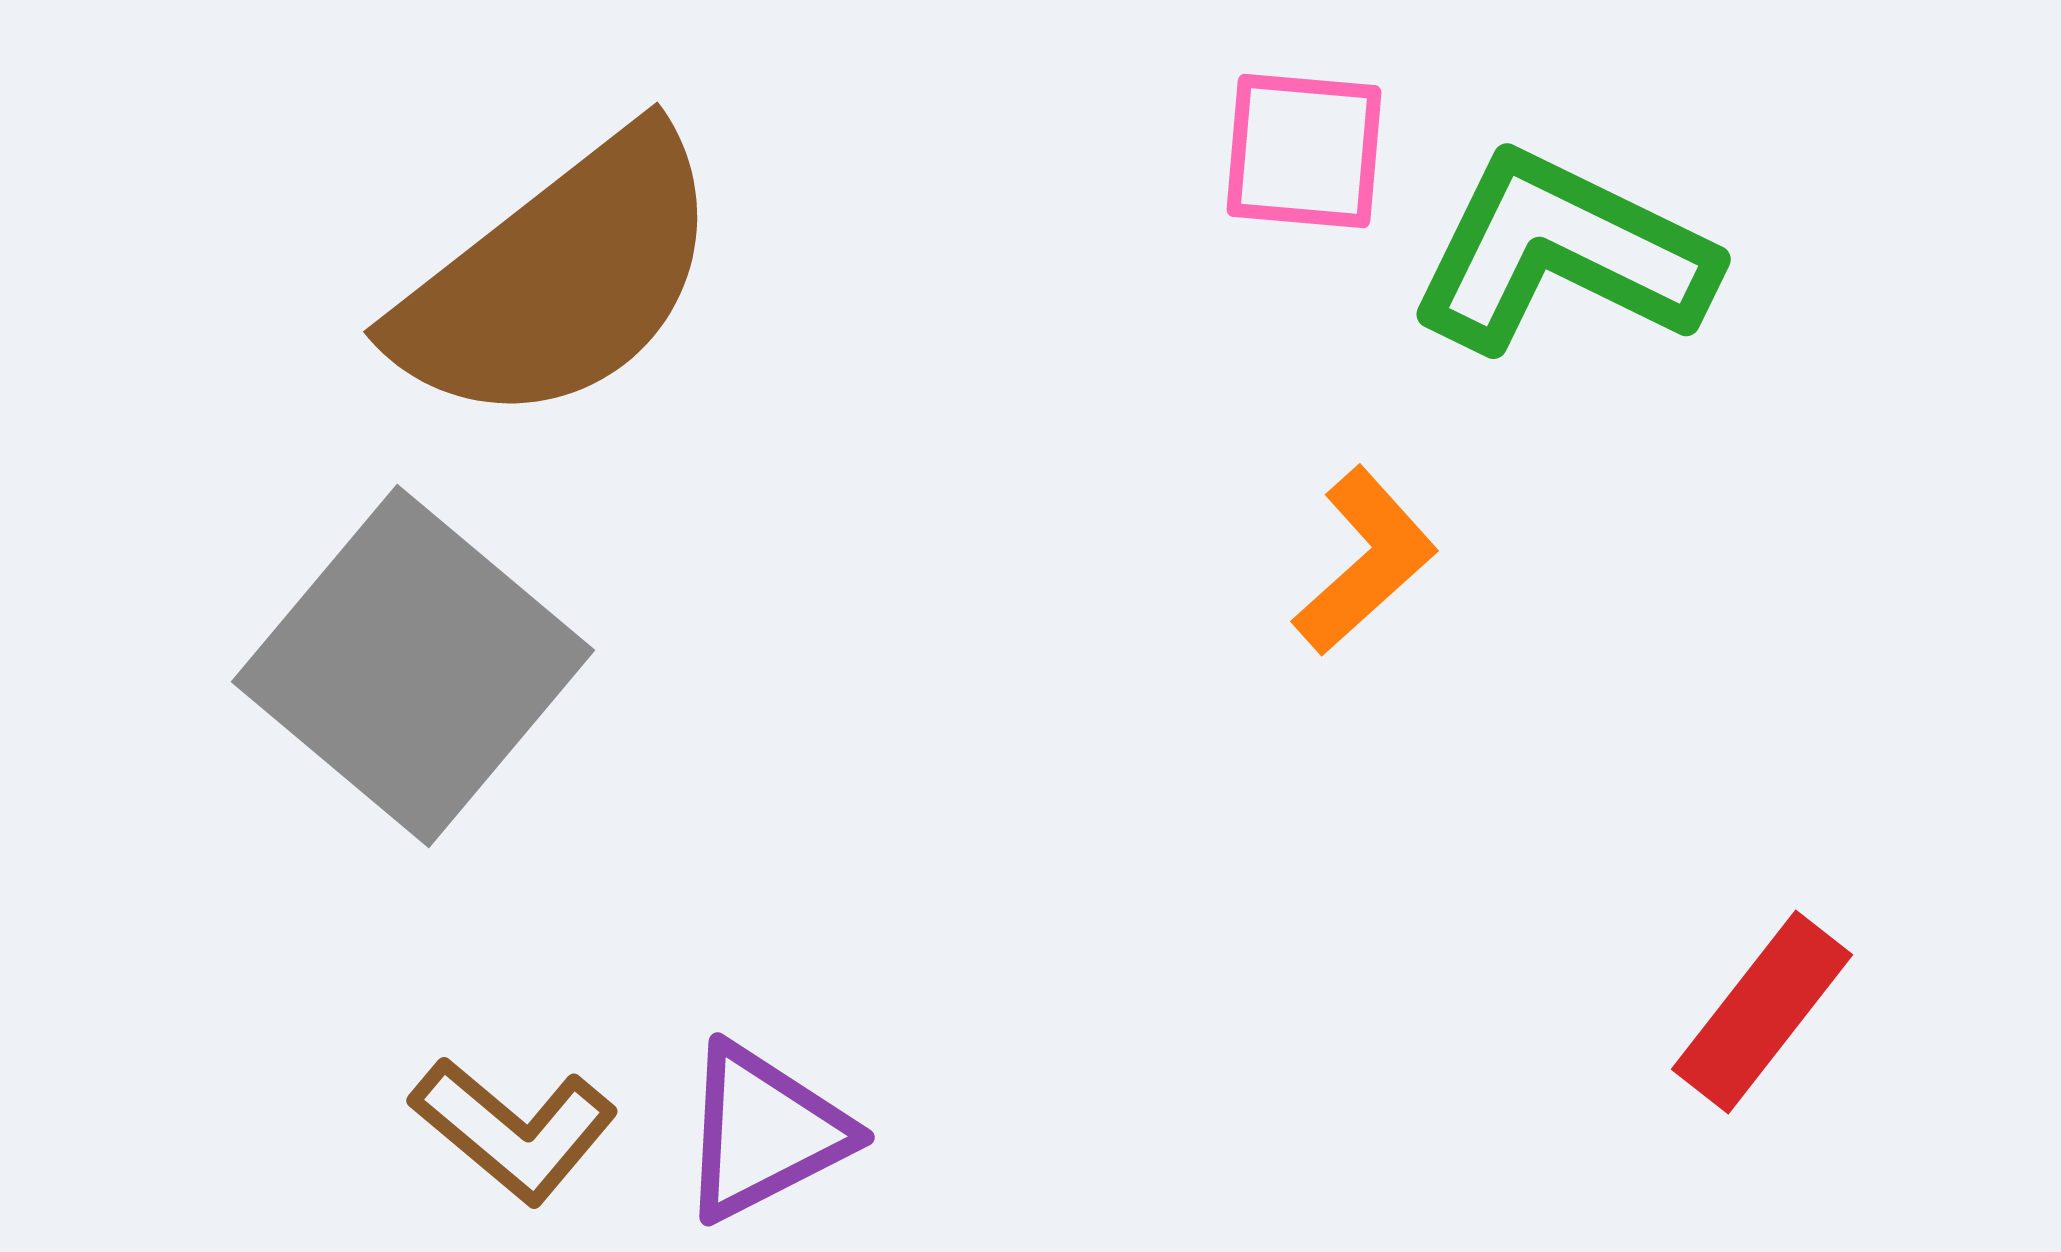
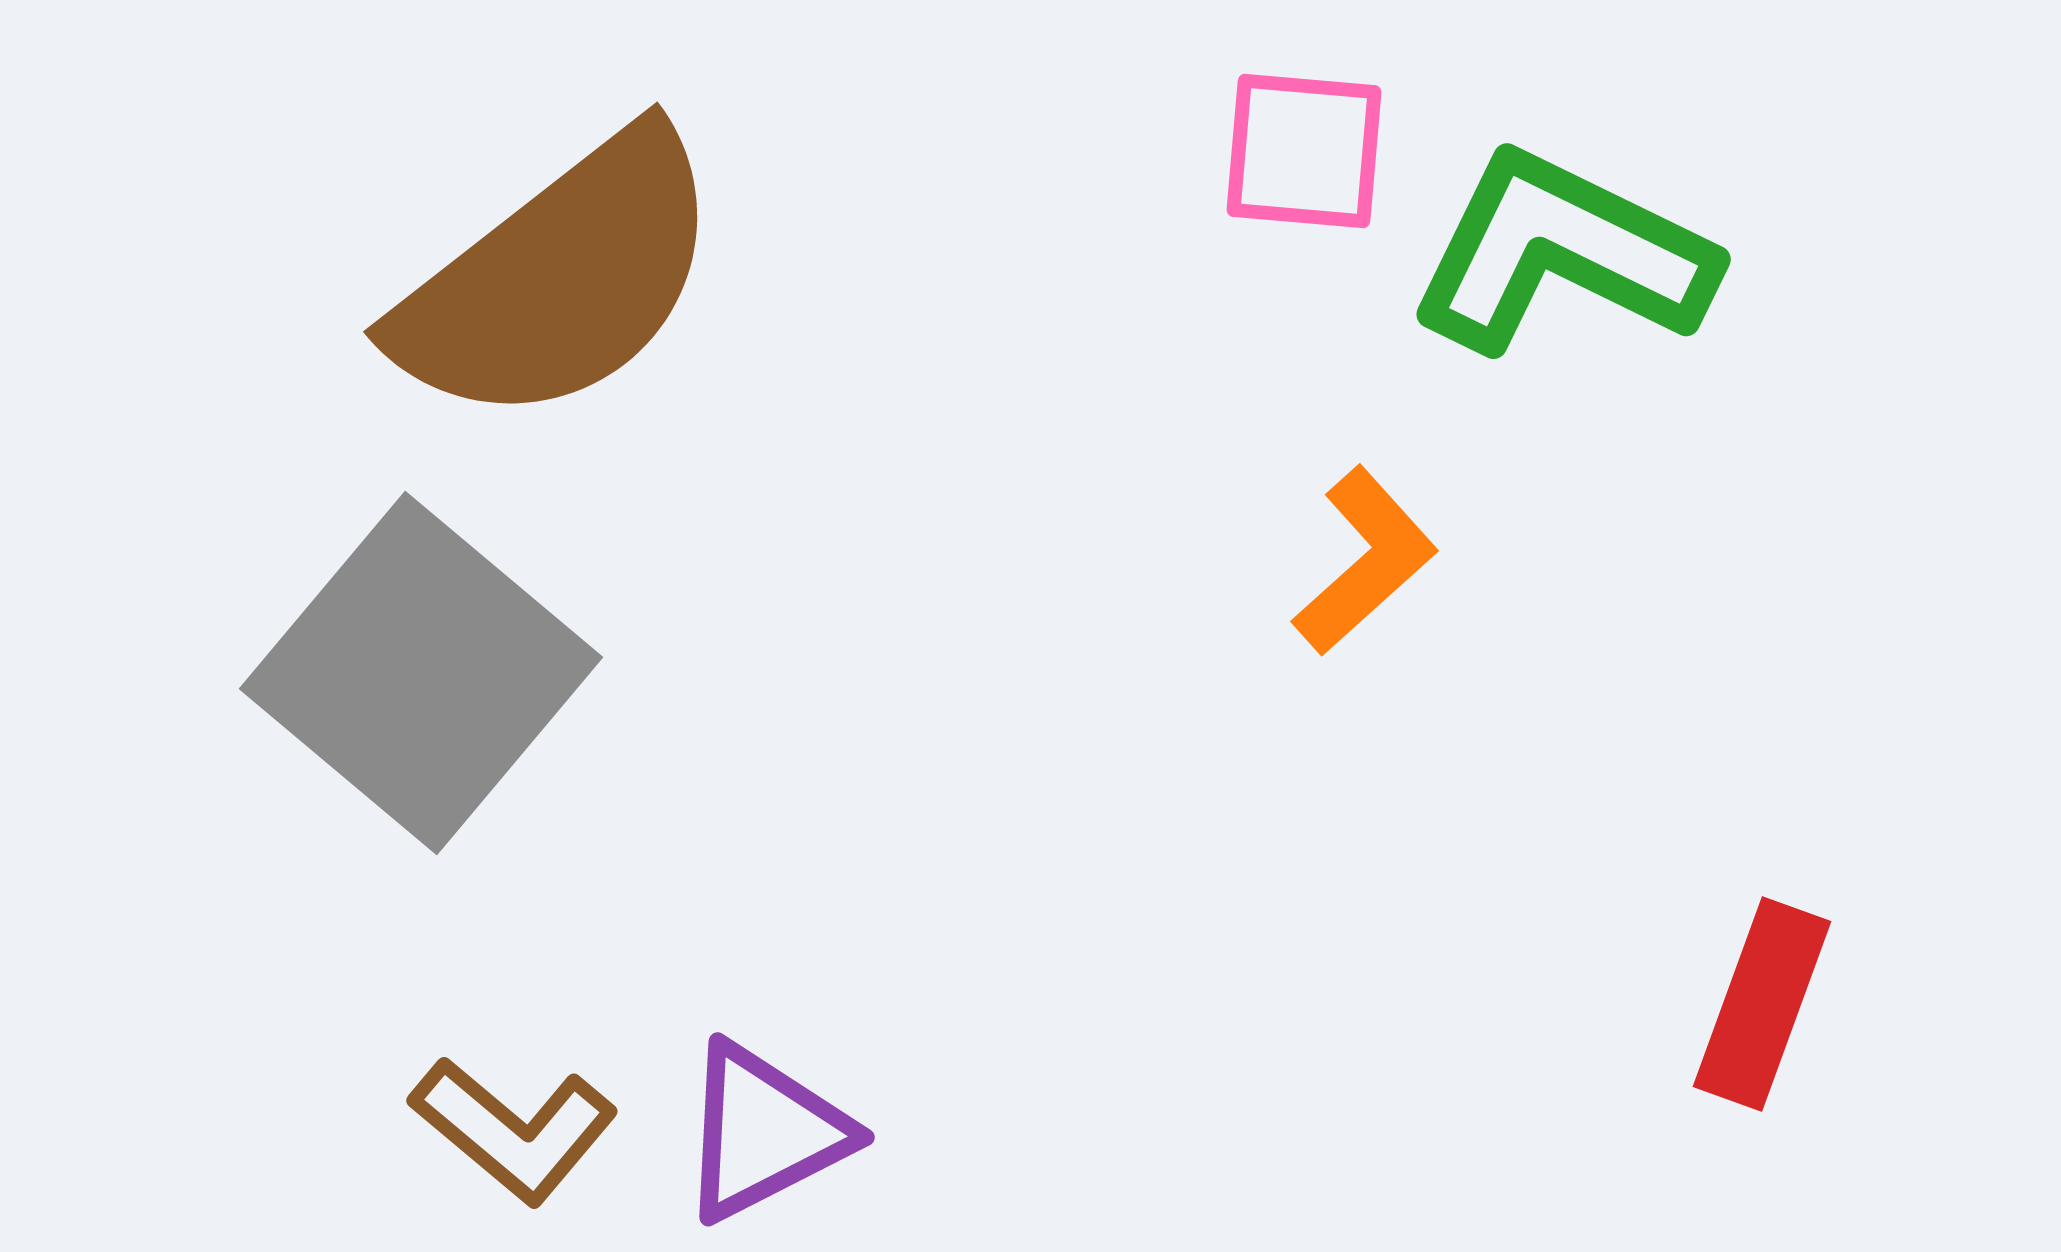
gray square: moved 8 px right, 7 px down
red rectangle: moved 8 px up; rotated 18 degrees counterclockwise
